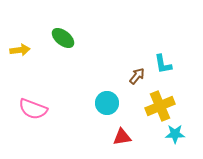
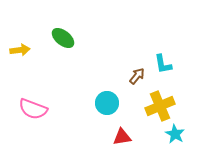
cyan star: rotated 30 degrees clockwise
